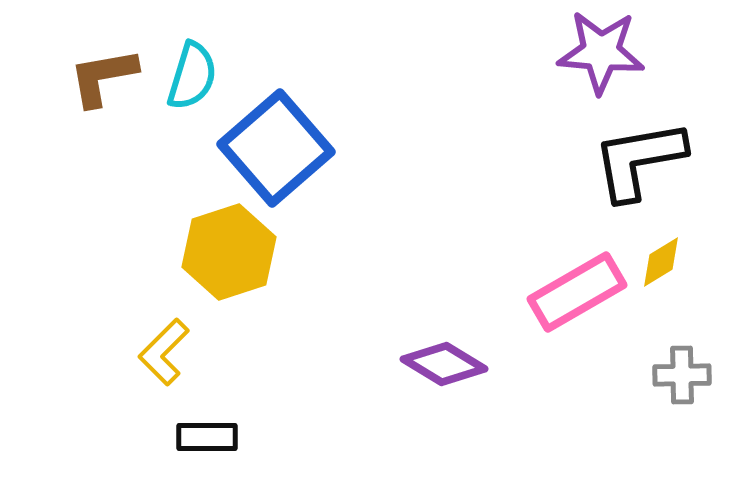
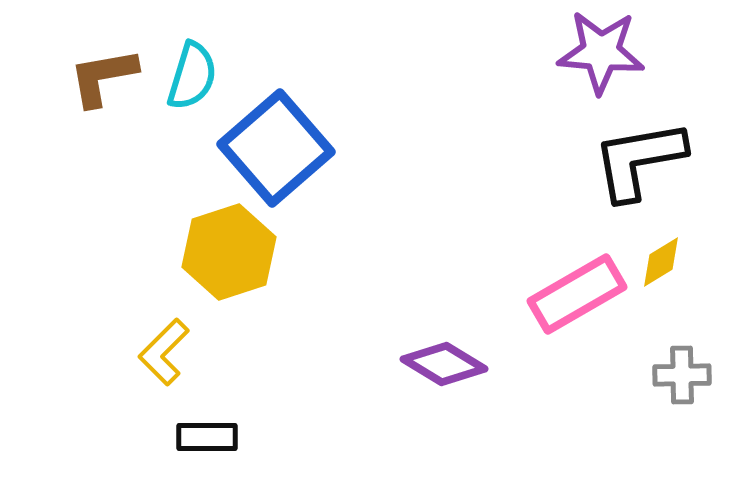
pink rectangle: moved 2 px down
